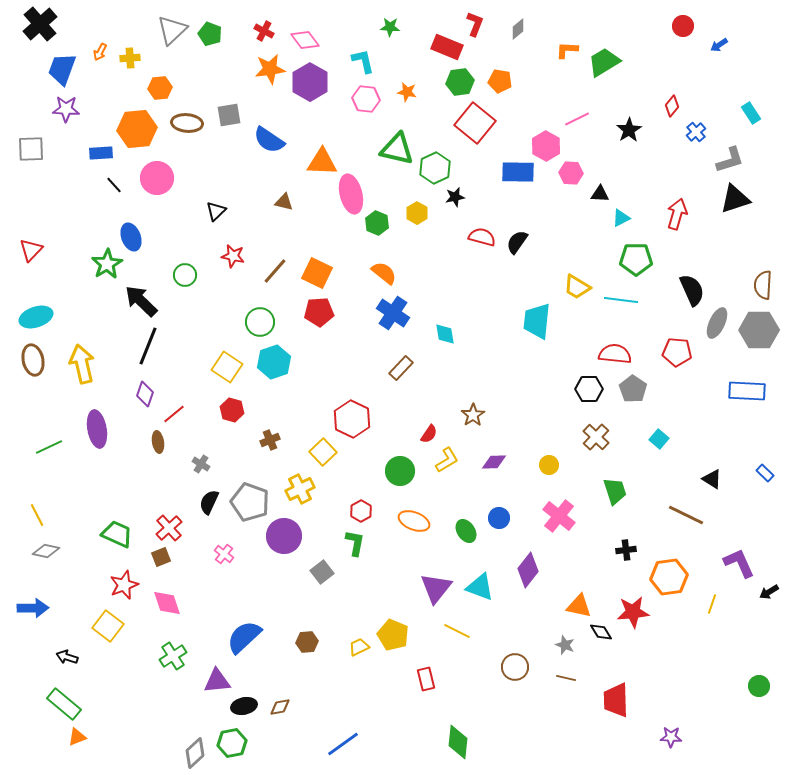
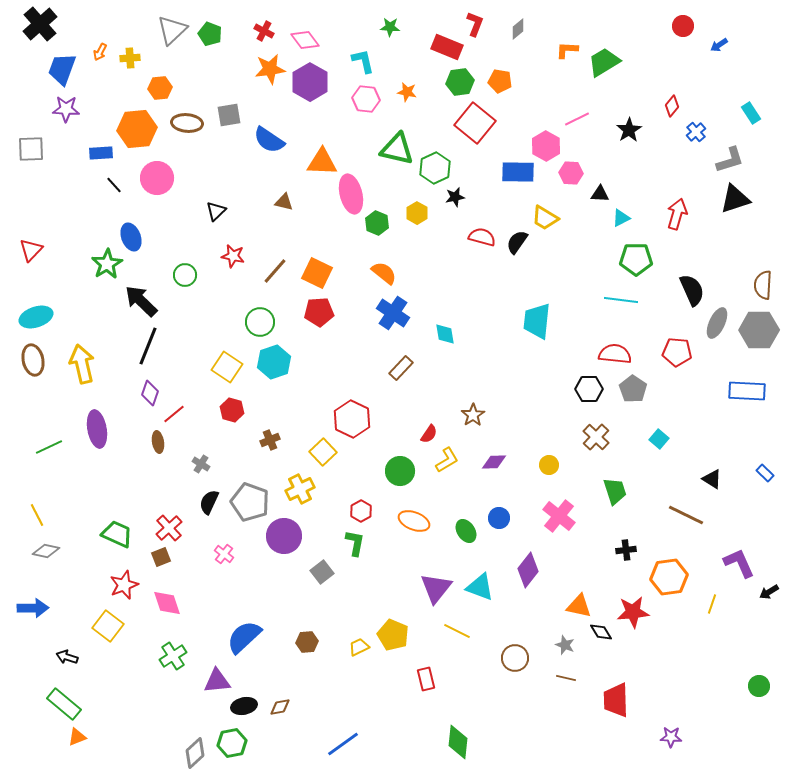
yellow trapezoid at (577, 287): moved 32 px left, 69 px up
purple diamond at (145, 394): moved 5 px right, 1 px up
brown circle at (515, 667): moved 9 px up
